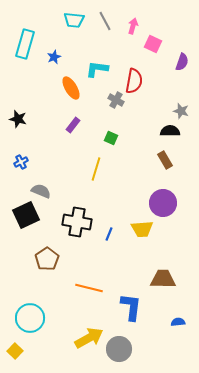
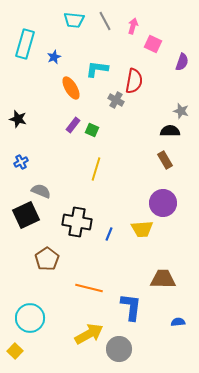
green square: moved 19 px left, 8 px up
yellow arrow: moved 4 px up
